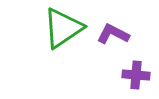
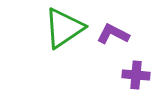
green triangle: moved 1 px right
